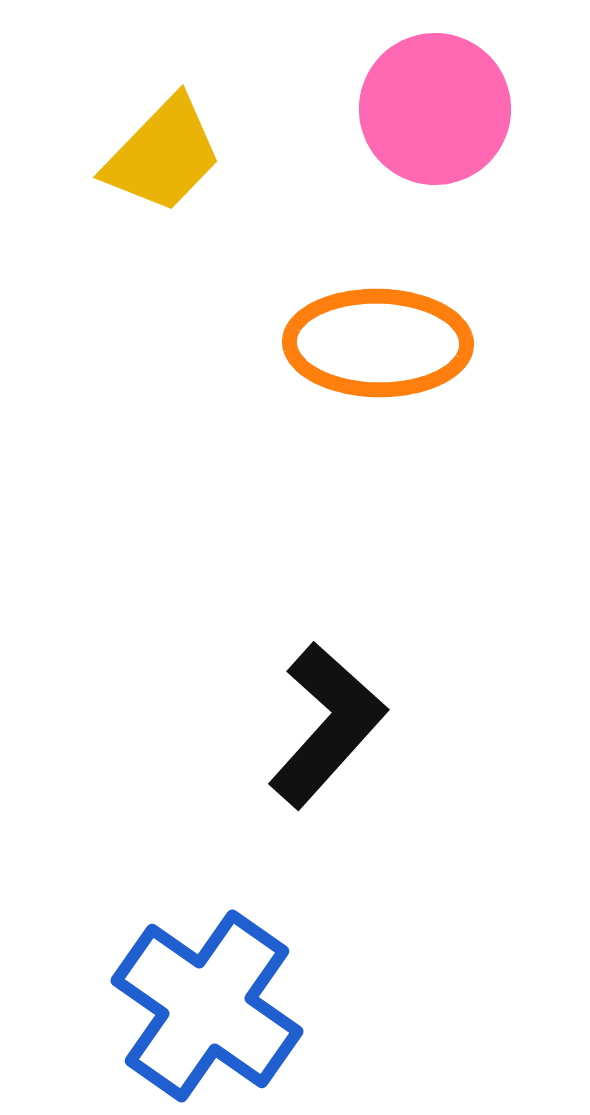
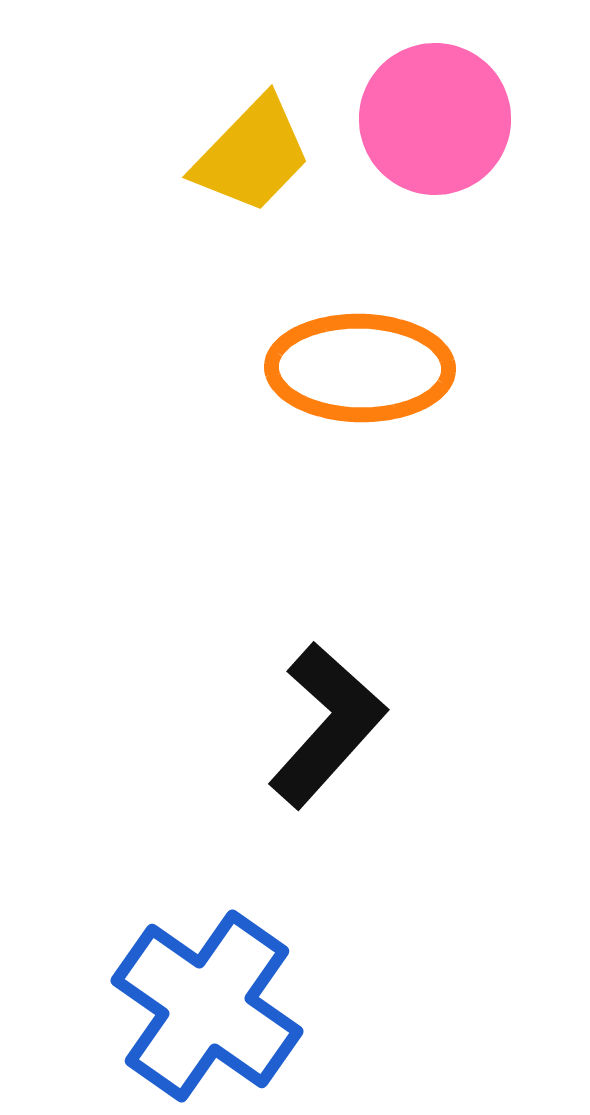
pink circle: moved 10 px down
yellow trapezoid: moved 89 px right
orange ellipse: moved 18 px left, 25 px down
